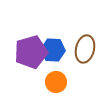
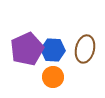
purple pentagon: moved 4 px left, 3 px up; rotated 8 degrees counterclockwise
orange circle: moved 3 px left, 5 px up
